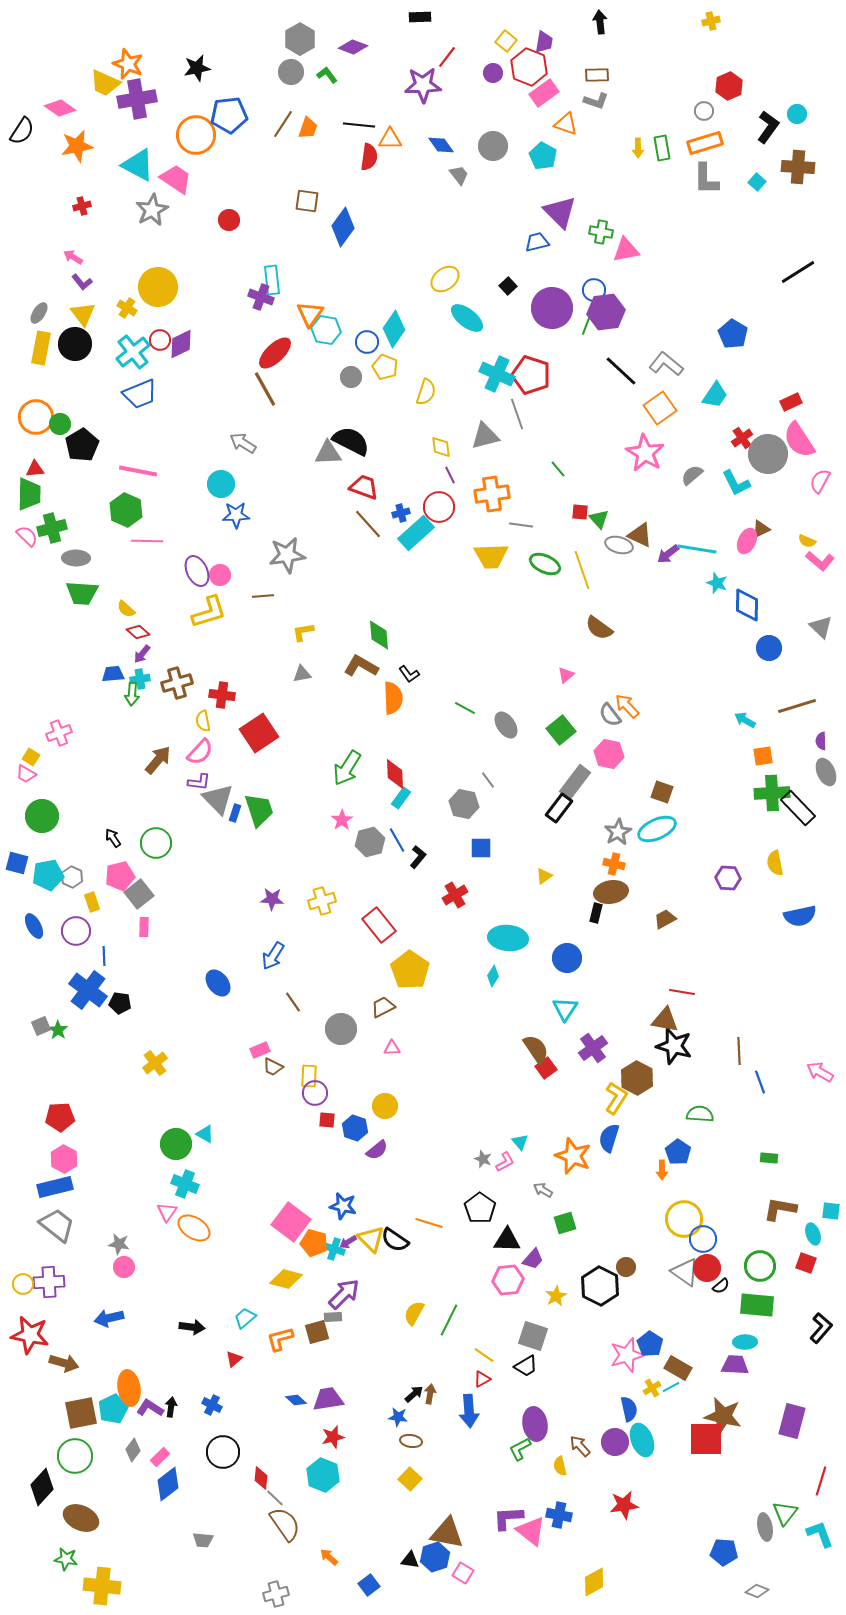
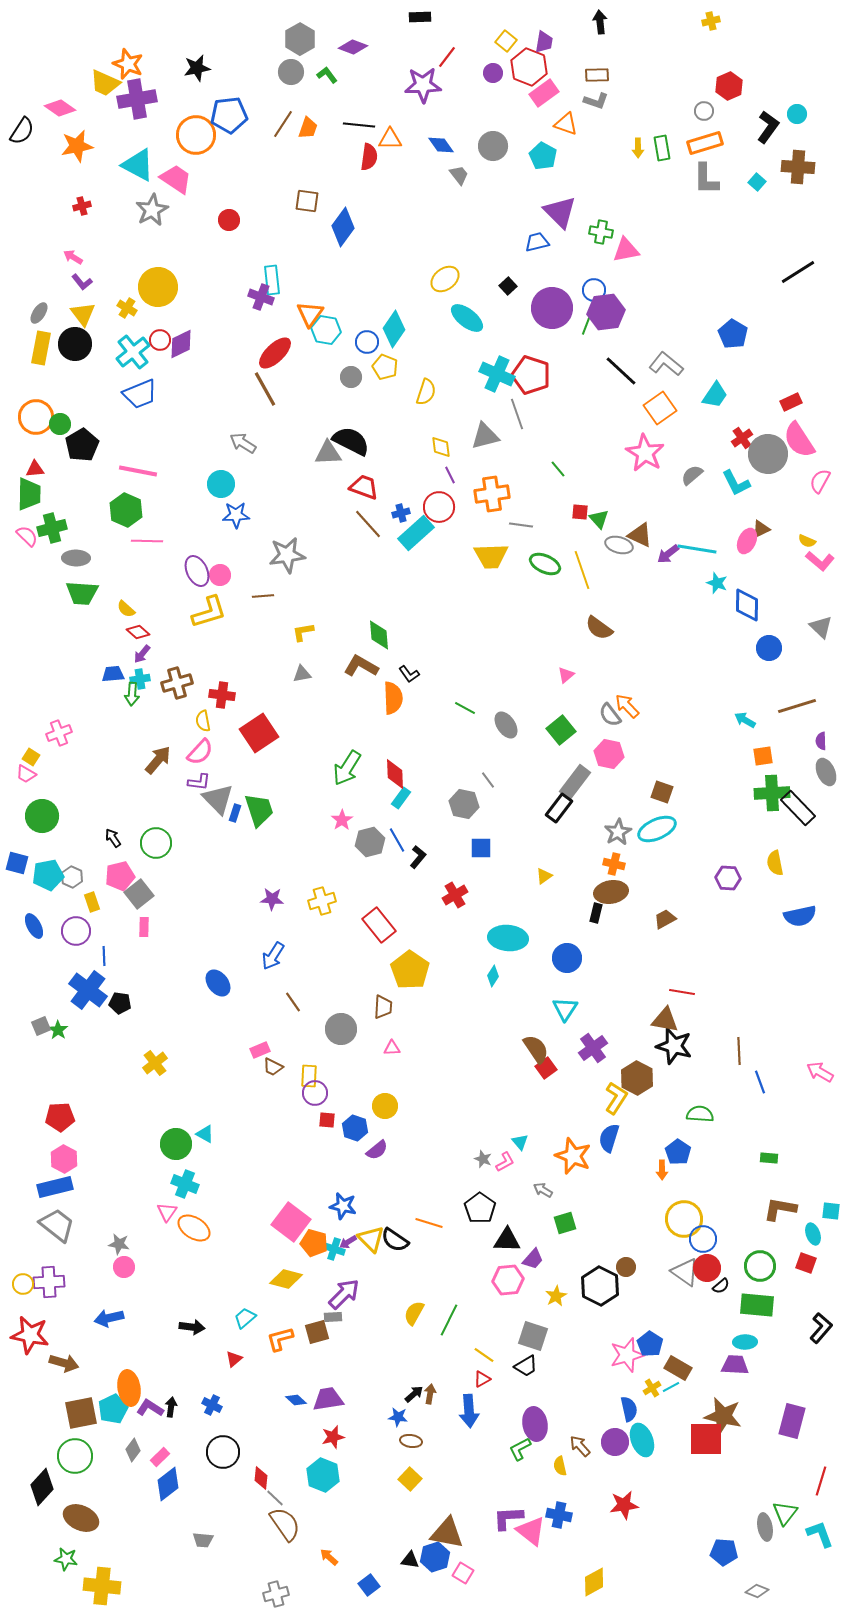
brown trapezoid at (383, 1007): rotated 120 degrees clockwise
